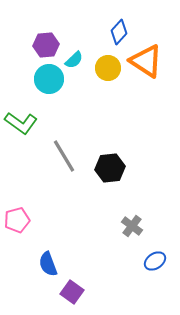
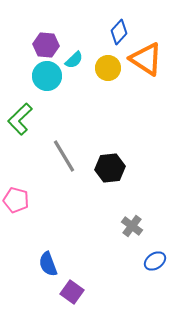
purple hexagon: rotated 10 degrees clockwise
orange triangle: moved 2 px up
cyan circle: moved 2 px left, 3 px up
green L-shape: moved 1 px left, 4 px up; rotated 100 degrees clockwise
pink pentagon: moved 1 px left, 20 px up; rotated 30 degrees clockwise
